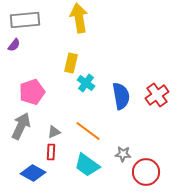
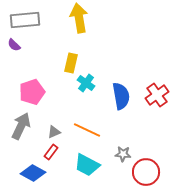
purple semicircle: rotated 96 degrees clockwise
orange line: moved 1 px left, 1 px up; rotated 12 degrees counterclockwise
red rectangle: rotated 35 degrees clockwise
cyan trapezoid: rotated 8 degrees counterclockwise
